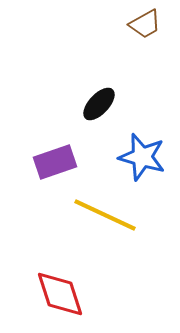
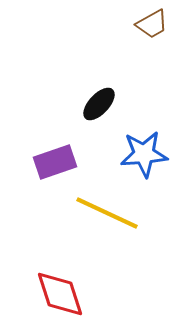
brown trapezoid: moved 7 px right
blue star: moved 2 px right, 3 px up; rotated 21 degrees counterclockwise
yellow line: moved 2 px right, 2 px up
